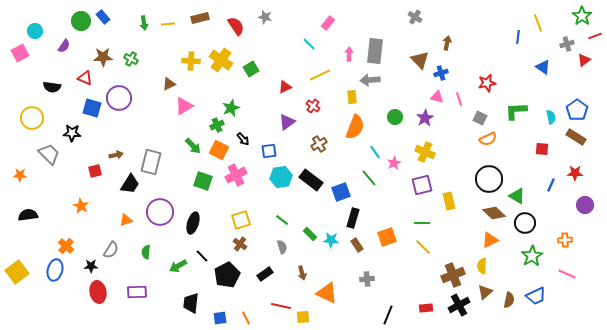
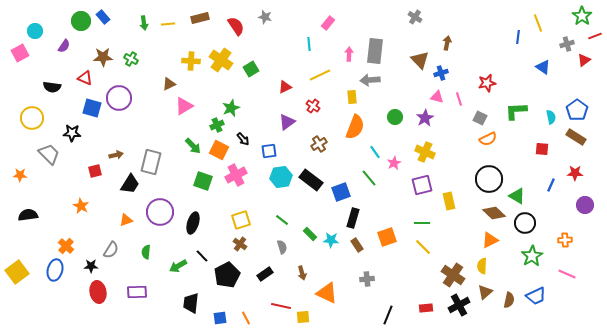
cyan line at (309, 44): rotated 40 degrees clockwise
brown cross at (453, 275): rotated 35 degrees counterclockwise
